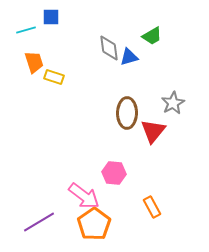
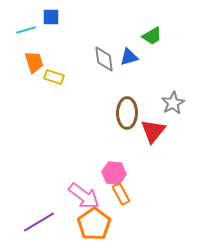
gray diamond: moved 5 px left, 11 px down
orange rectangle: moved 31 px left, 13 px up
